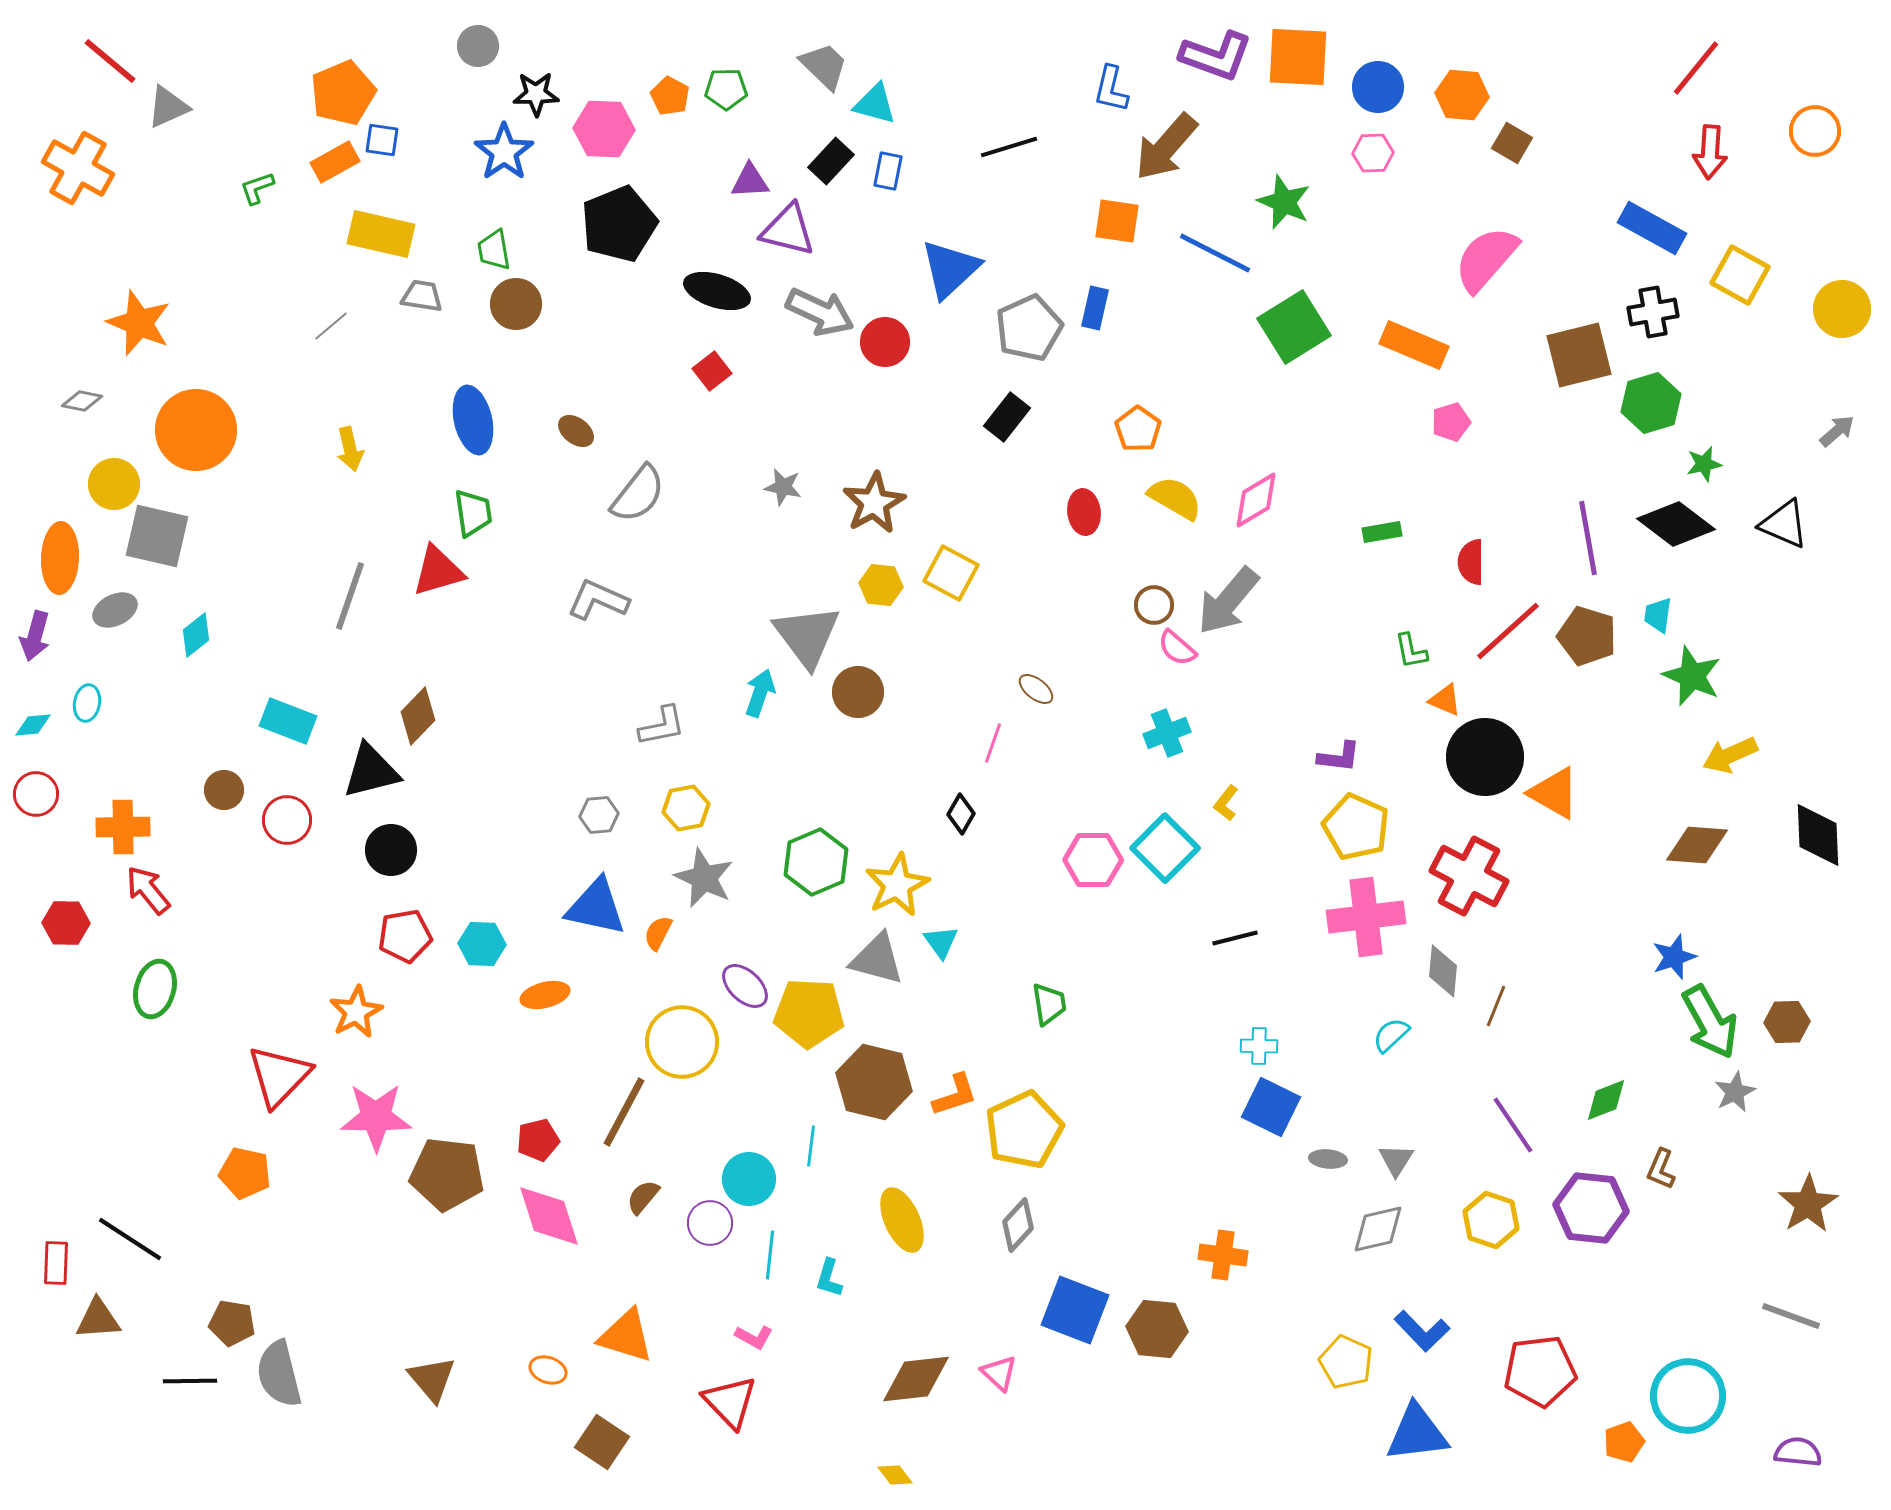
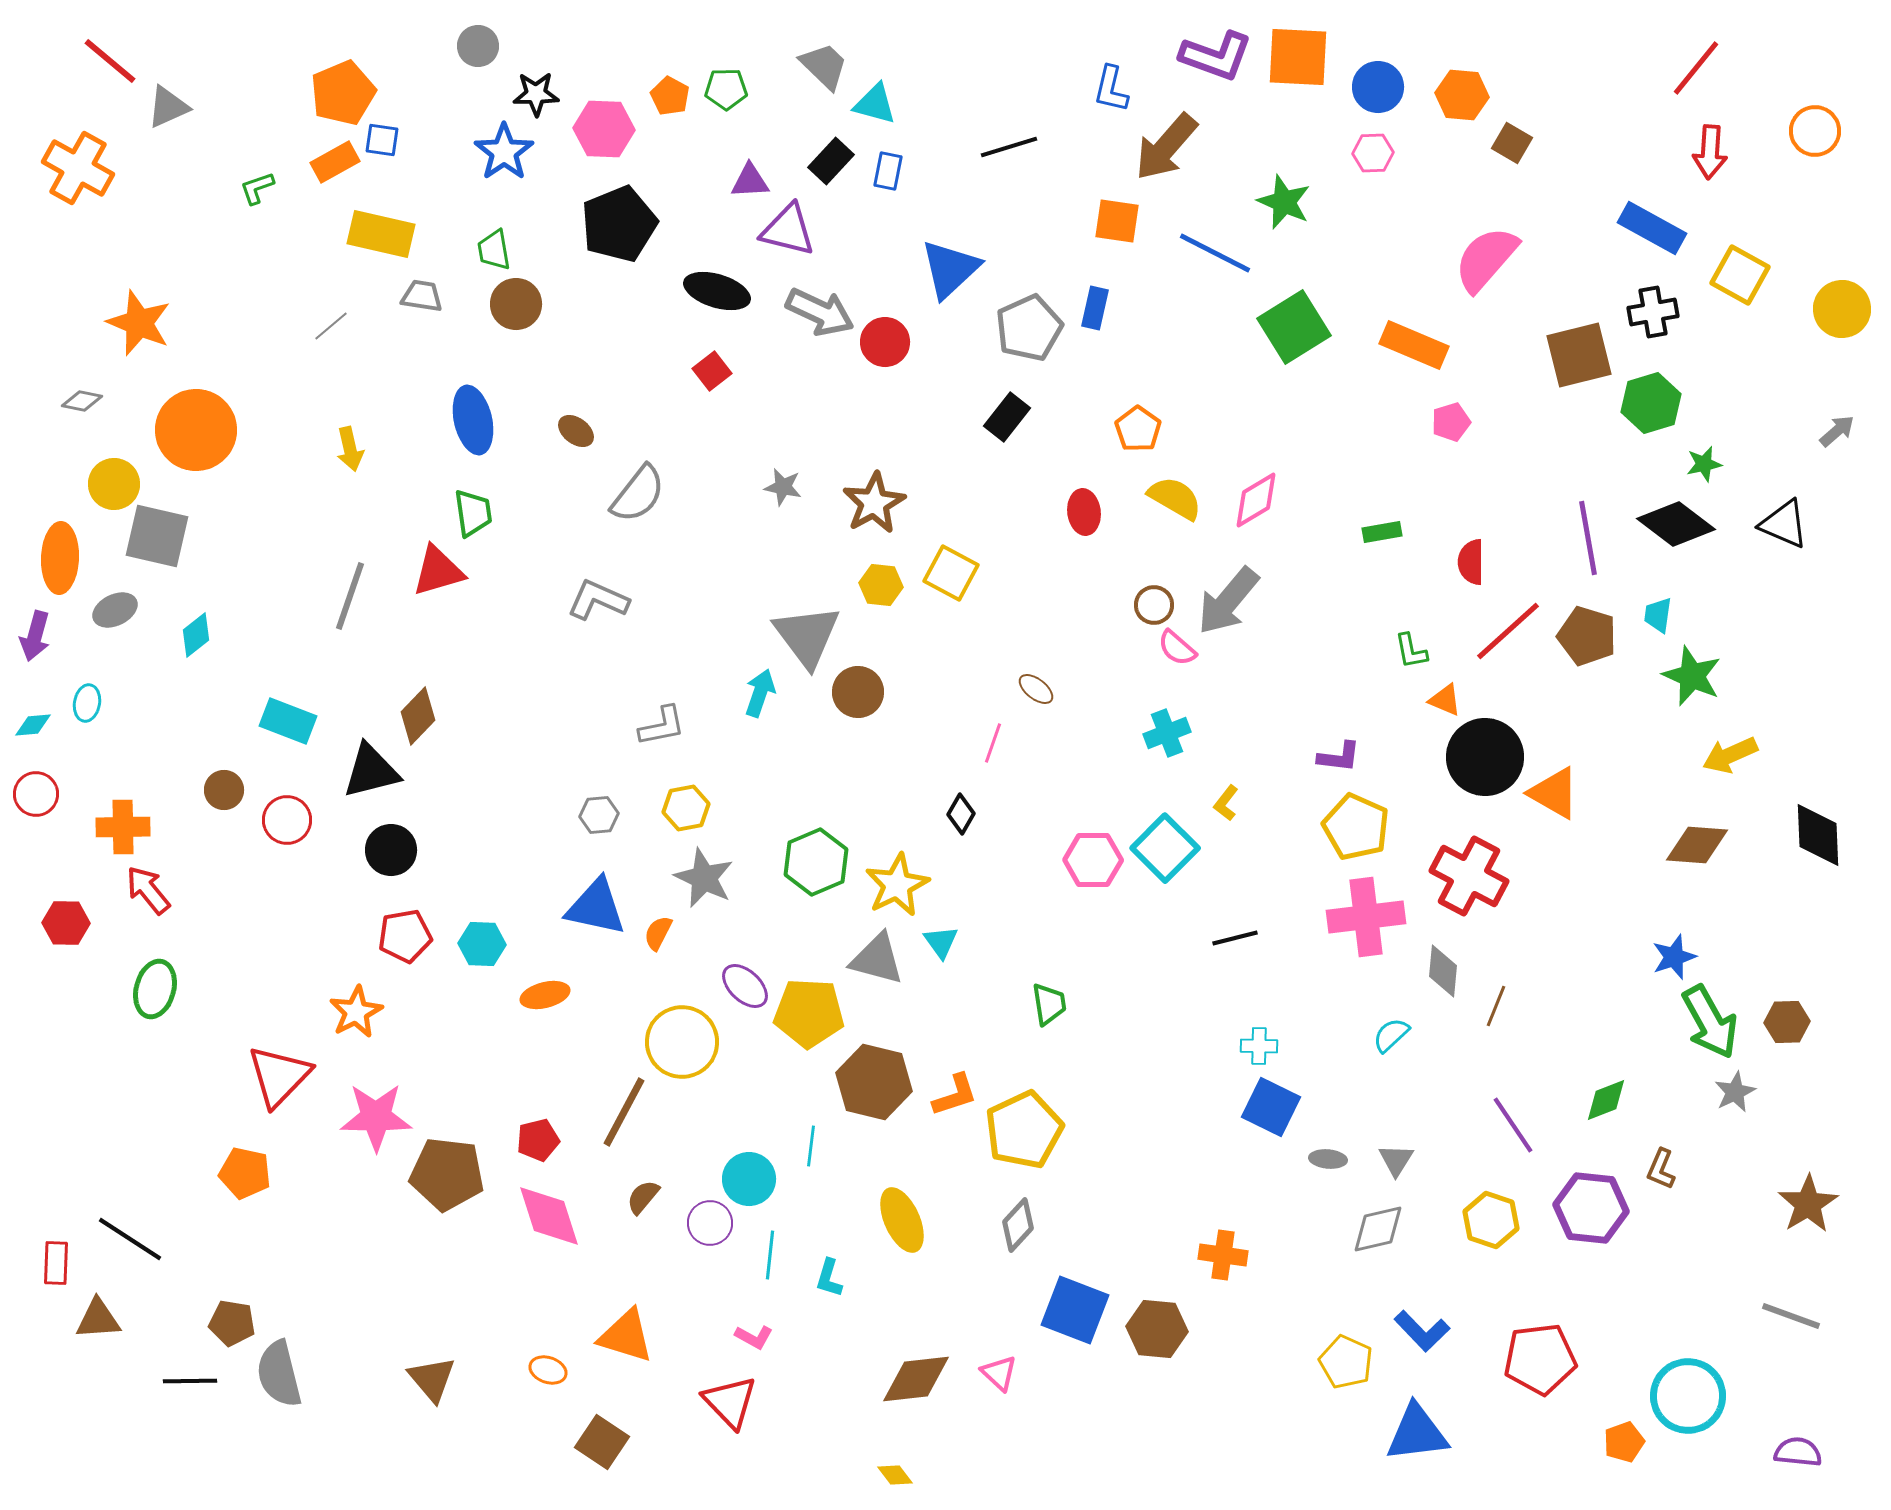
red pentagon at (1540, 1371): moved 12 px up
